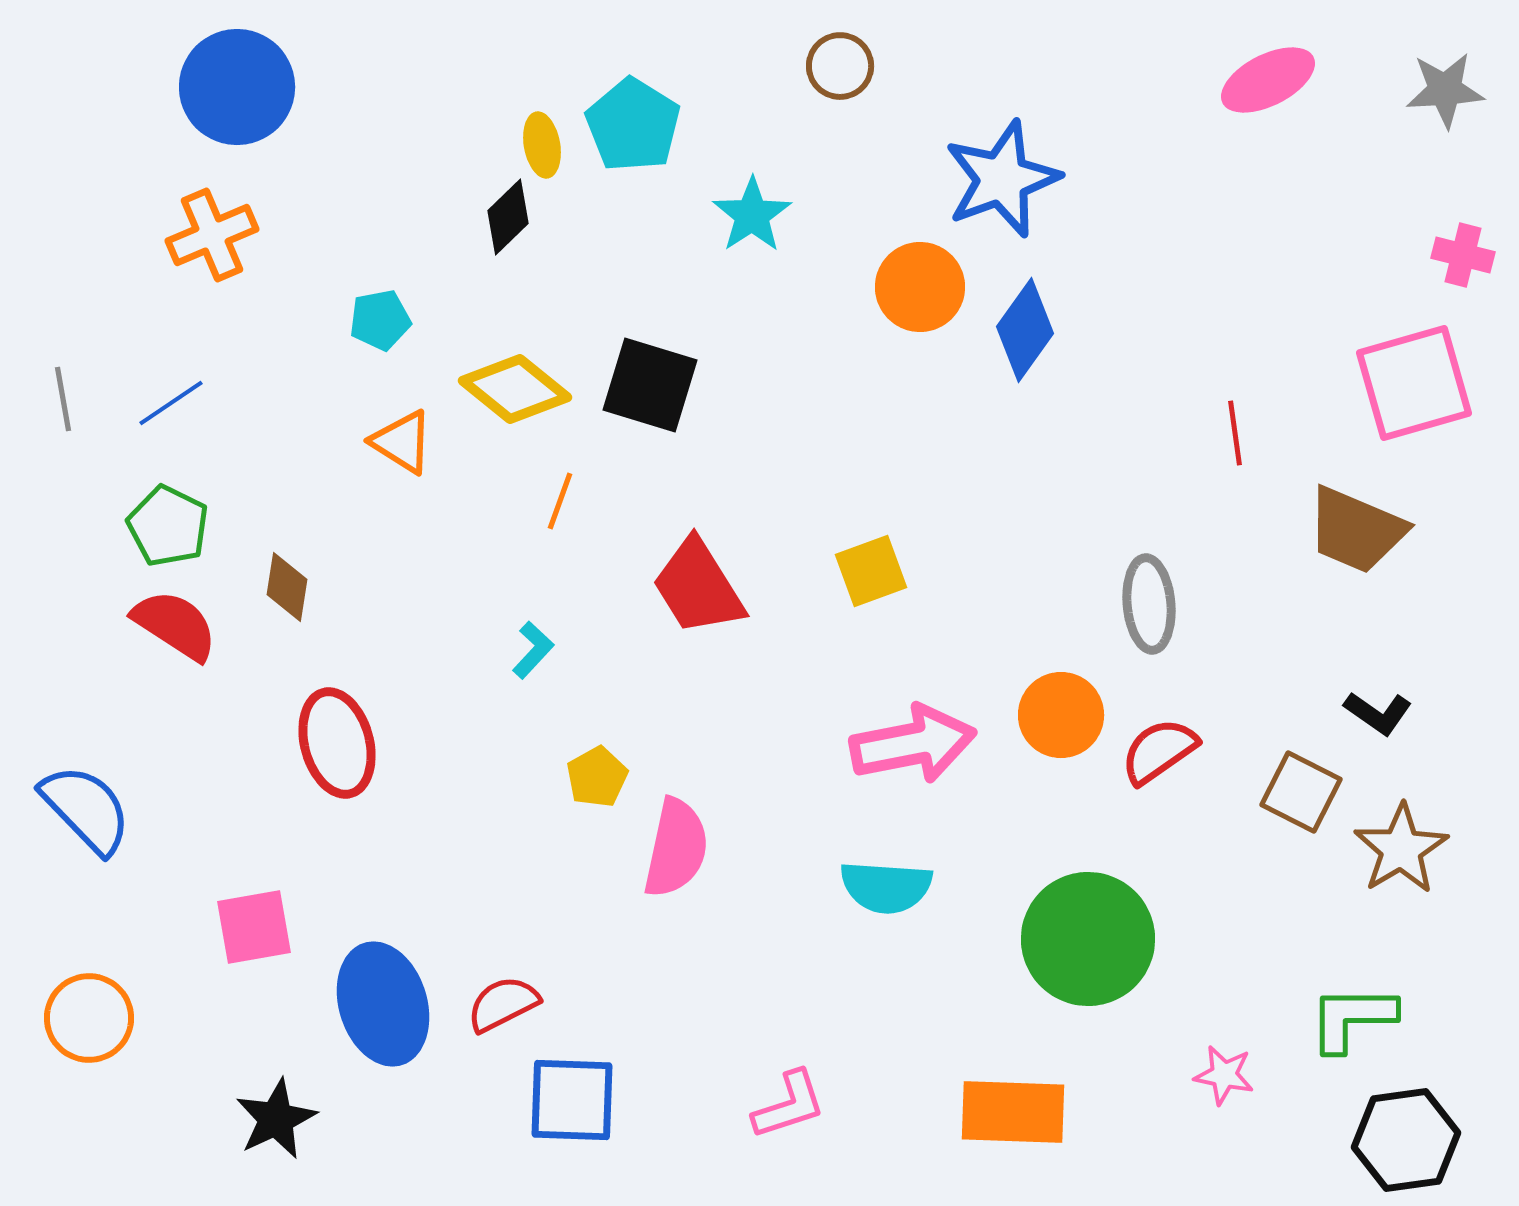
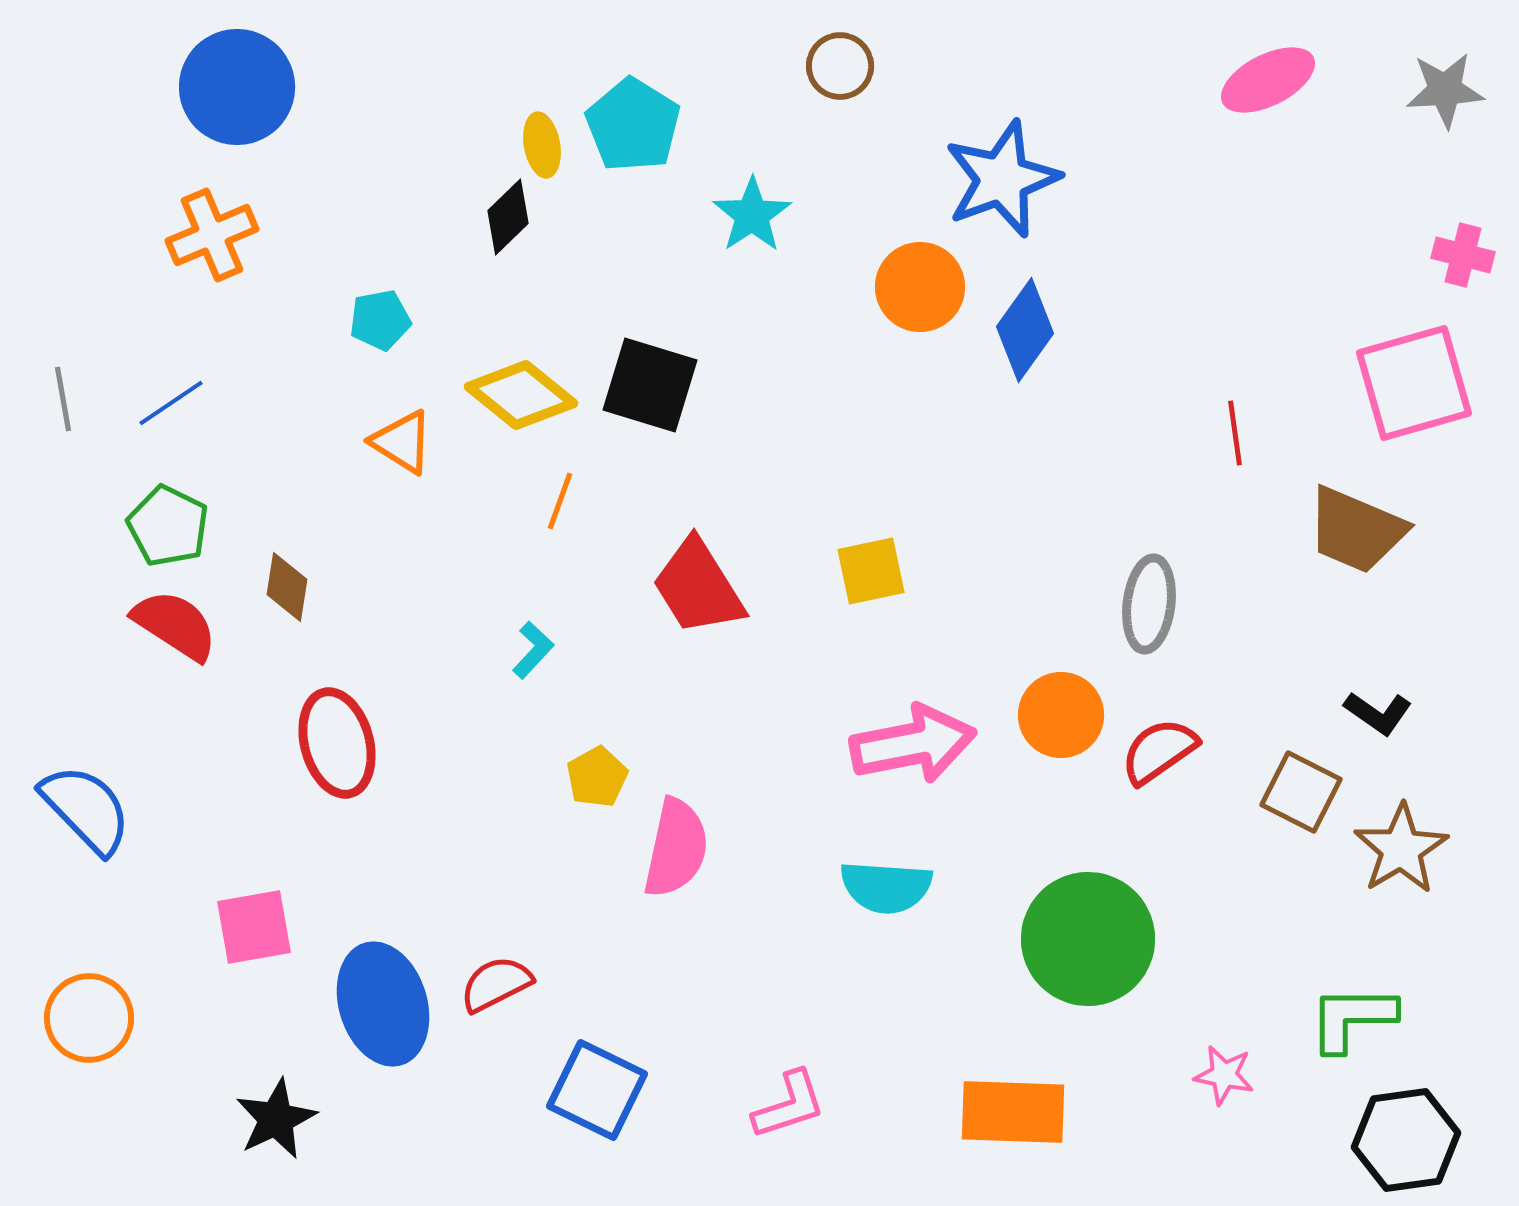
yellow diamond at (515, 389): moved 6 px right, 6 px down
yellow square at (871, 571): rotated 8 degrees clockwise
gray ellipse at (1149, 604): rotated 12 degrees clockwise
red semicircle at (503, 1004): moved 7 px left, 20 px up
blue square at (572, 1100): moved 25 px right, 10 px up; rotated 24 degrees clockwise
